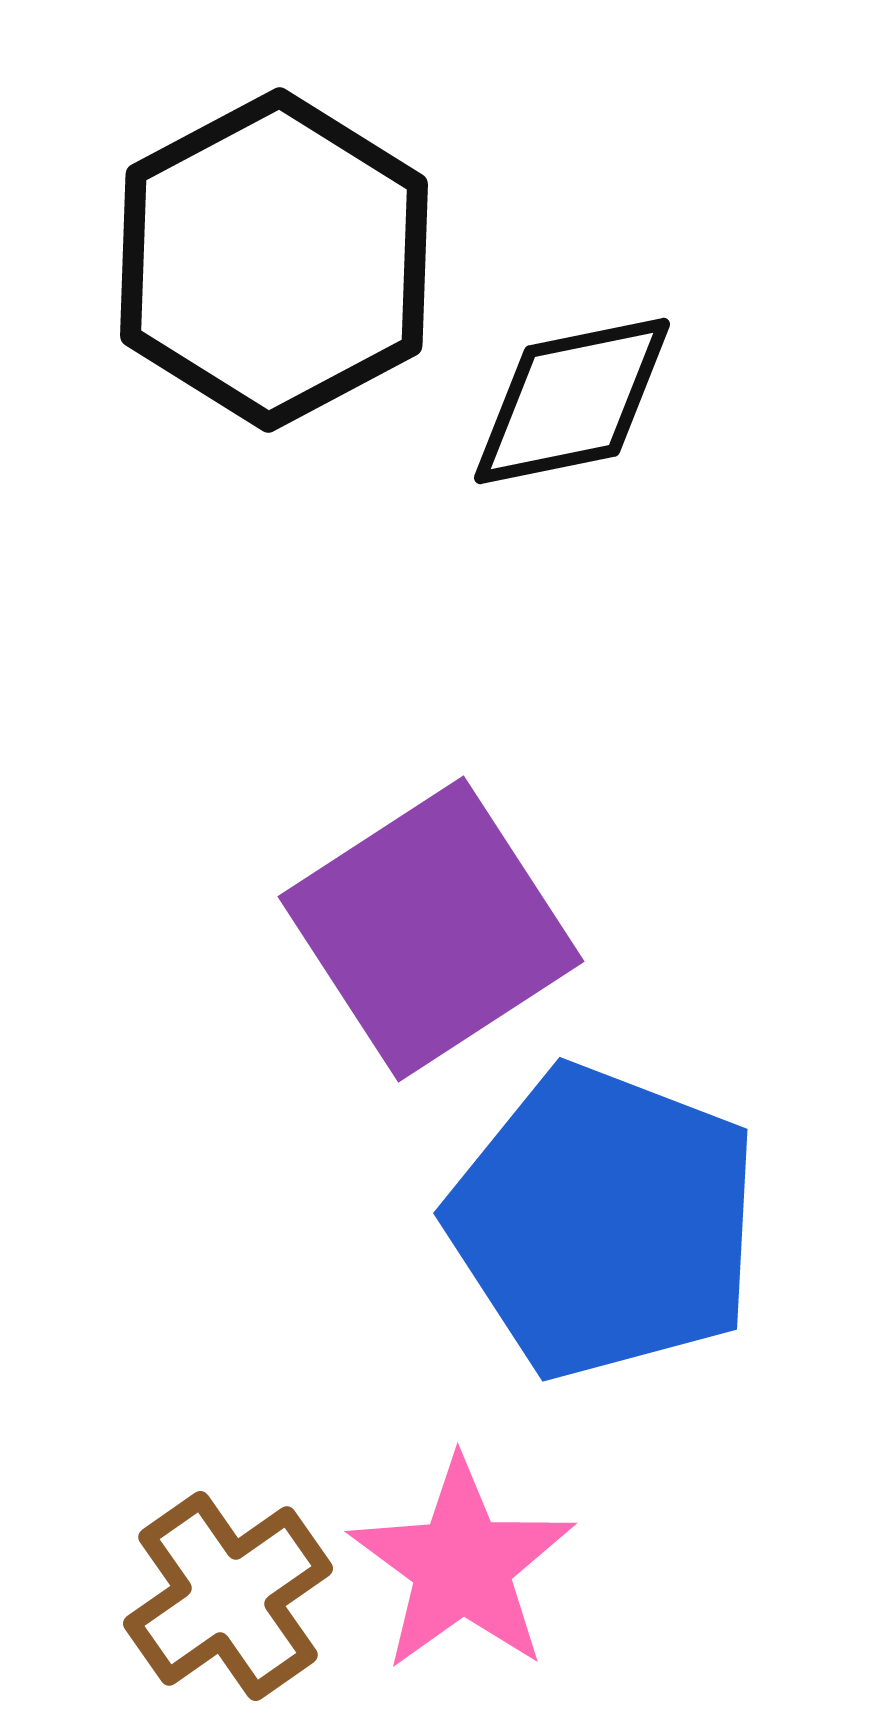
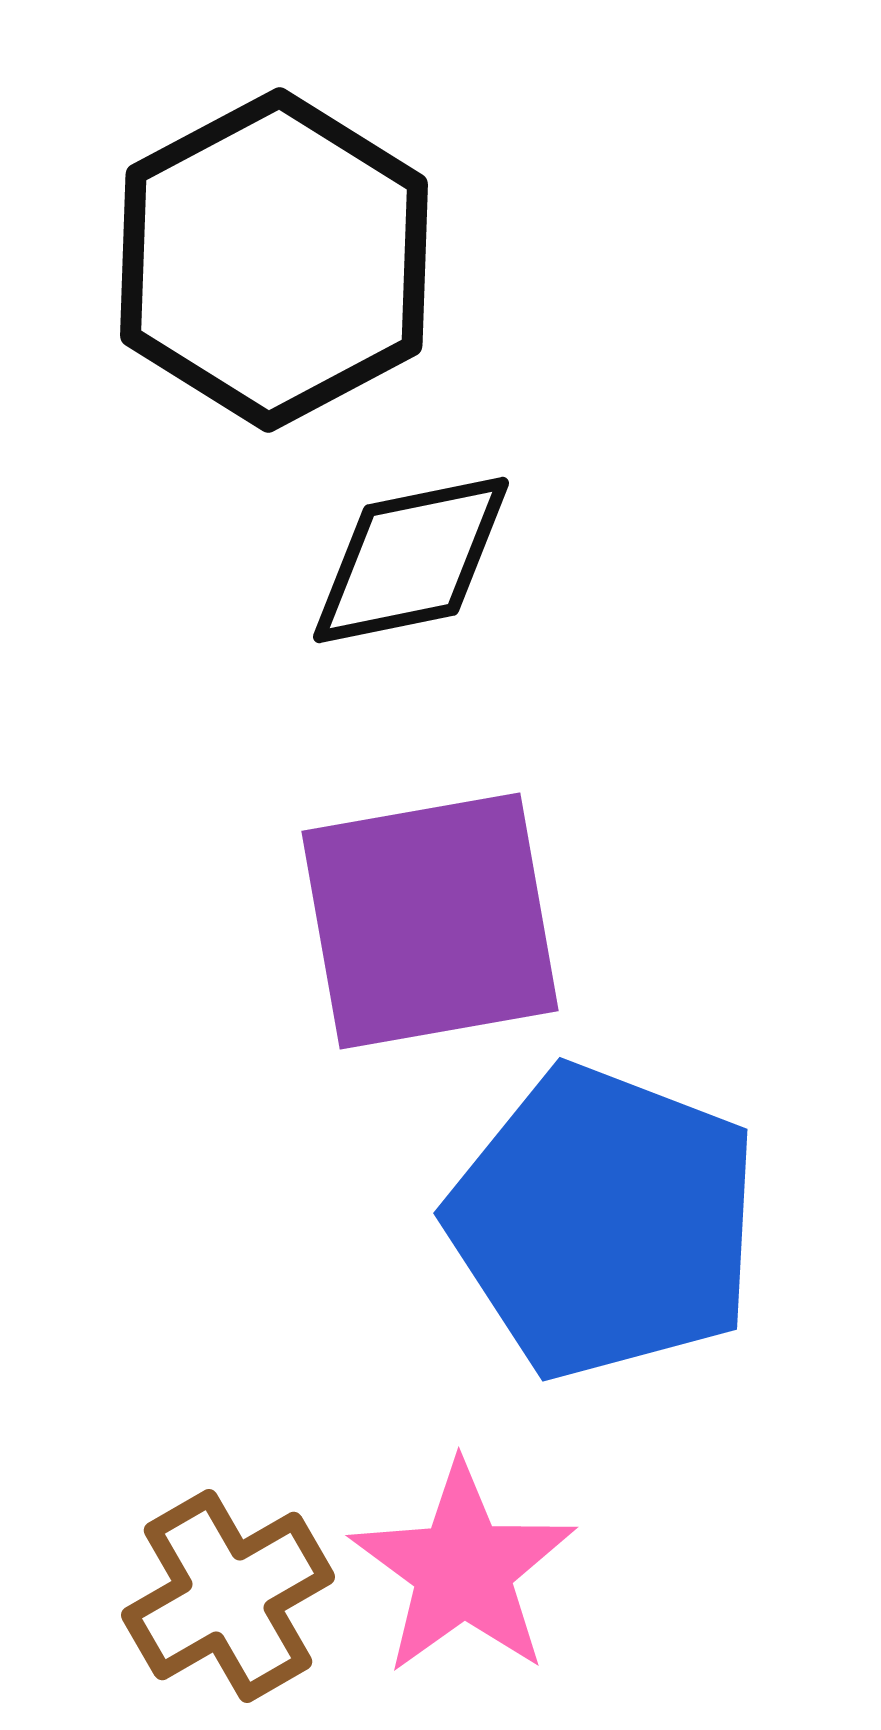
black diamond: moved 161 px left, 159 px down
purple square: moved 1 px left, 8 px up; rotated 23 degrees clockwise
pink star: moved 1 px right, 4 px down
brown cross: rotated 5 degrees clockwise
